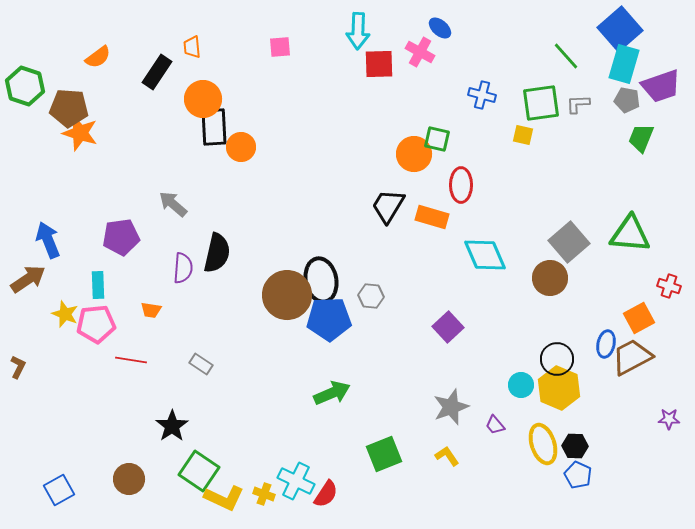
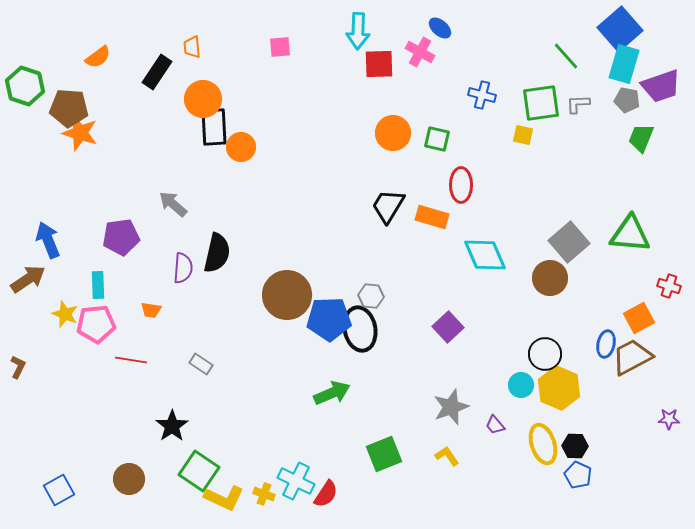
orange circle at (414, 154): moved 21 px left, 21 px up
black ellipse at (321, 280): moved 39 px right, 49 px down
black circle at (557, 359): moved 12 px left, 5 px up
